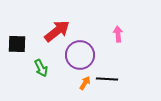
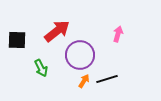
pink arrow: rotated 21 degrees clockwise
black square: moved 4 px up
black line: rotated 20 degrees counterclockwise
orange arrow: moved 1 px left, 2 px up
